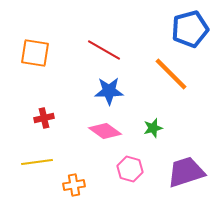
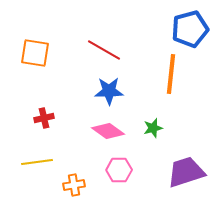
orange line: rotated 51 degrees clockwise
pink diamond: moved 3 px right
pink hexagon: moved 11 px left, 1 px down; rotated 15 degrees counterclockwise
